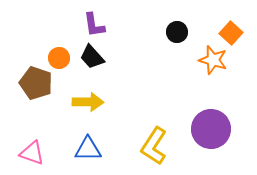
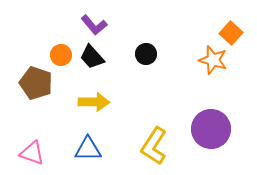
purple L-shape: rotated 32 degrees counterclockwise
black circle: moved 31 px left, 22 px down
orange circle: moved 2 px right, 3 px up
yellow arrow: moved 6 px right
